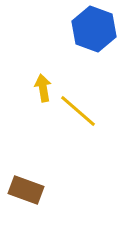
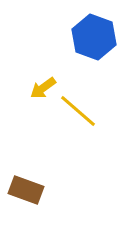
blue hexagon: moved 8 px down
yellow arrow: rotated 116 degrees counterclockwise
